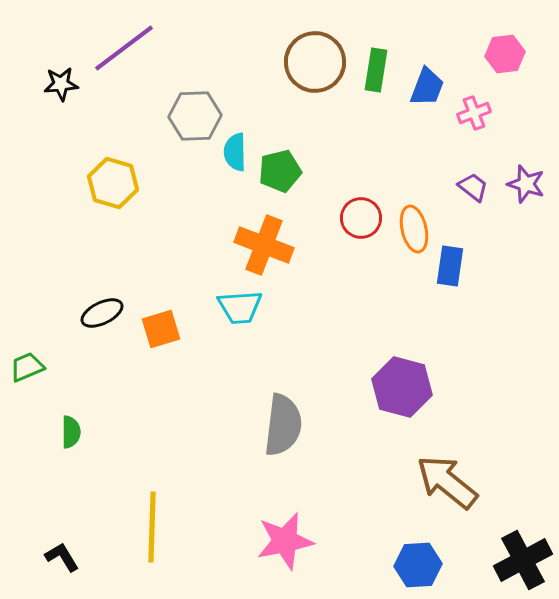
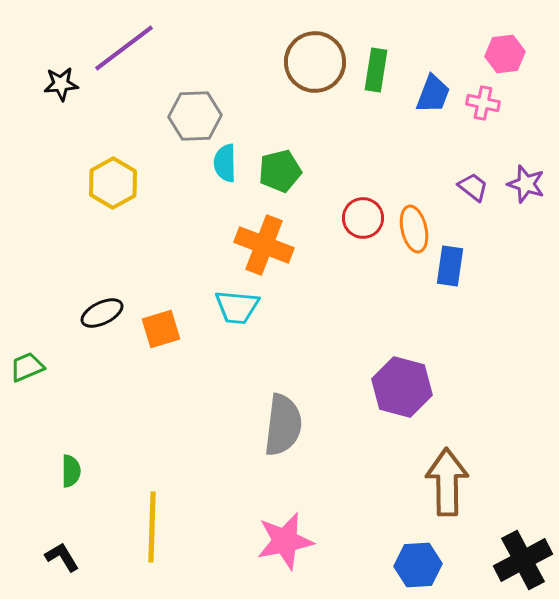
blue trapezoid: moved 6 px right, 7 px down
pink cross: moved 9 px right, 10 px up; rotated 32 degrees clockwise
cyan semicircle: moved 10 px left, 11 px down
yellow hexagon: rotated 15 degrees clockwise
red circle: moved 2 px right
cyan trapezoid: moved 3 px left; rotated 9 degrees clockwise
green semicircle: moved 39 px down
brown arrow: rotated 50 degrees clockwise
